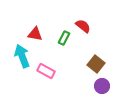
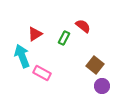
red triangle: rotated 42 degrees counterclockwise
brown square: moved 1 px left, 1 px down
pink rectangle: moved 4 px left, 2 px down
